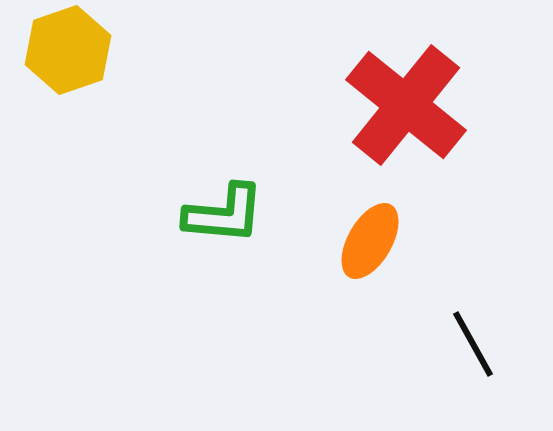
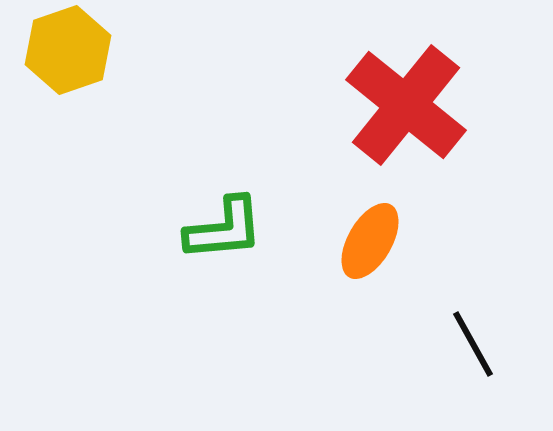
green L-shape: moved 15 px down; rotated 10 degrees counterclockwise
